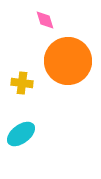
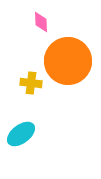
pink diamond: moved 4 px left, 2 px down; rotated 15 degrees clockwise
yellow cross: moved 9 px right
